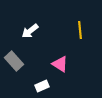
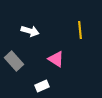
white arrow: rotated 126 degrees counterclockwise
pink triangle: moved 4 px left, 5 px up
